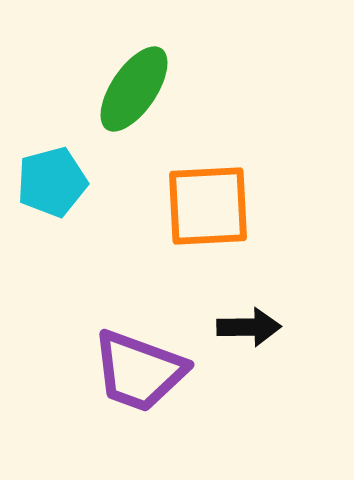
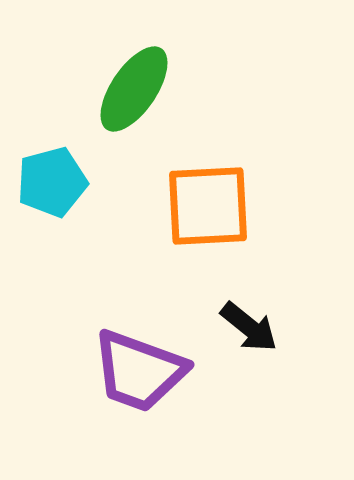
black arrow: rotated 40 degrees clockwise
